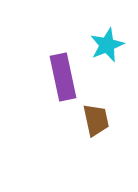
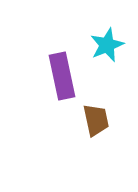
purple rectangle: moved 1 px left, 1 px up
